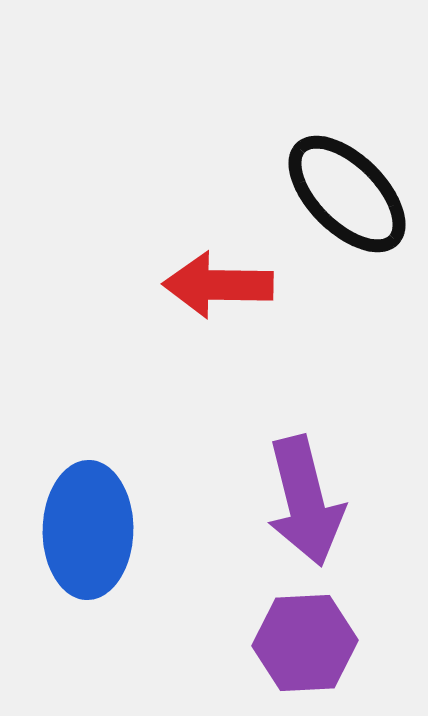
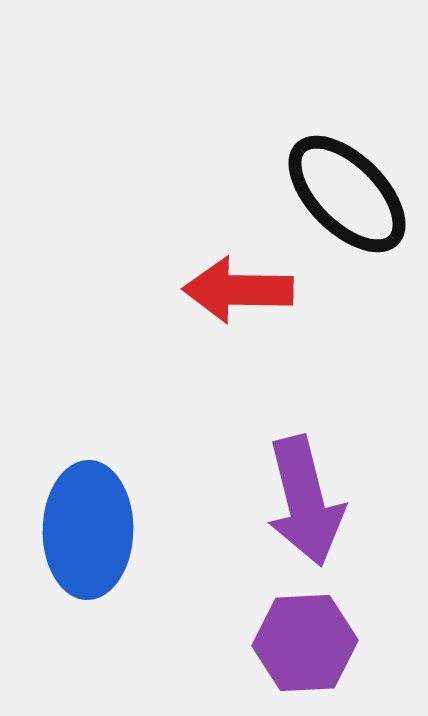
red arrow: moved 20 px right, 5 px down
